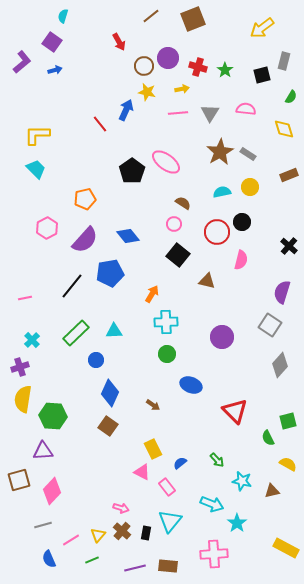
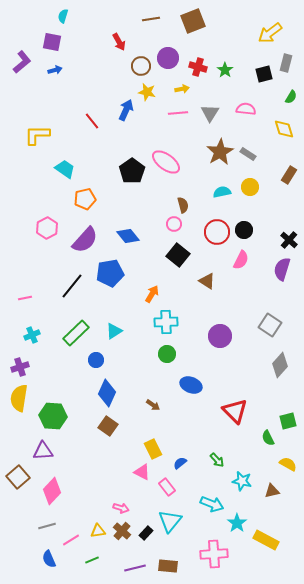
brown line at (151, 16): moved 3 px down; rotated 30 degrees clockwise
brown square at (193, 19): moved 2 px down
yellow arrow at (262, 28): moved 8 px right, 5 px down
purple square at (52, 42): rotated 24 degrees counterclockwise
gray rectangle at (284, 61): moved 2 px right, 2 px down
brown circle at (144, 66): moved 3 px left
black square at (262, 75): moved 2 px right, 1 px up
red line at (100, 124): moved 8 px left, 3 px up
cyan trapezoid at (36, 169): moved 29 px right; rotated 10 degrees counterclockwise
brown rectangle at (289, 175): rotated 36 degrees counterclockwise
brown semicircle at (183, 203): moved 2 px down; rotated 42 degrees clockwise
black circle at (242, 222): moved 2 px right, 8 px down
black cross at (289, 246): moved 6 px up
pink semicircle at (241, 260): rotated 12 degrees clockwise
brown triangle at (207, 281): rotated 18 degrees clockwise
purple semicircle at (282, 292): moved 23 px up
cyan triangle at (114, 331): rotated 30 degrees counterclockwise
purple circle at (222, 337): moved 2 px left, 1 px up
cyan cross at (32, 340): moved 5 px up; rotated 21 degrees clockwise
blue diamond at (110, 393): moved 3 px left
yellow semicircle at (23, 399): moved 4 px left, 1 px up
brown square at (19, 480): moved 1 px left, 3 px up; rotated 25 degrees counterclockwise
gray line at (43, 525): moved 4 px right, 1 px down
black rectangle at (146, 533): rotated 32 degrees clockwise
yellow triangle at (98, 535): moved 4 px up; rotated 42 degrees clockwise
yellow rectangle at (286, 548): moved 20 px left, 8 px up
